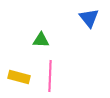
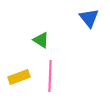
green triangle: rotated 30 degrees clockwise
yellow rectangle: rotated 35 degrees counterclockwise
